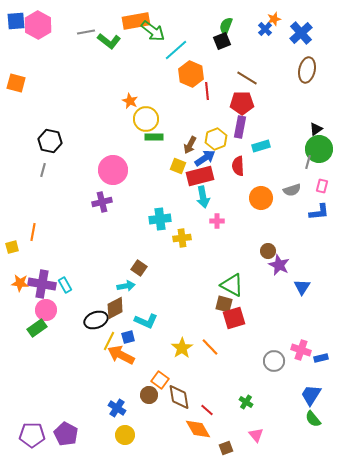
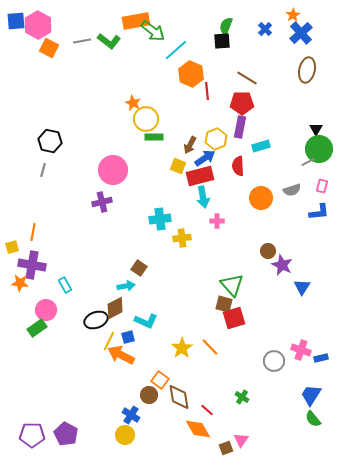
orange star at (274, 19): moved 19 px right, 4 px up; rotated 16 degrees counterclockwise
gray line at (86, 32): moved 4 px left, 9 px down
black square at (222, 41): rotated 18 degrees clockwise
orange square at (16, 83): moved 33 px right, 35 px up; rotated 12 degrees clockwise
orange star at (130, 101): moved 3 px right, 2 px down
black triangle at (316, 129): rotated 24 degrees counterclockwise
gray line at (308, 162): rotated 48 degrees clockwise
purple star at (279, 265): moved 3 px right
purple cross at (42, 284): moved 10 px left, 19 px up
green triangle at (232, 285): rotated 20 degrees clockwise
green cross at (246, 402): moved 4 px left, 5 px up
blue cross at (117, 408): moved 14 px right, 7 px down
pink triangle at (256, 435): moved 15 px left, 5 px down; rotated 14 degrees clockwise
